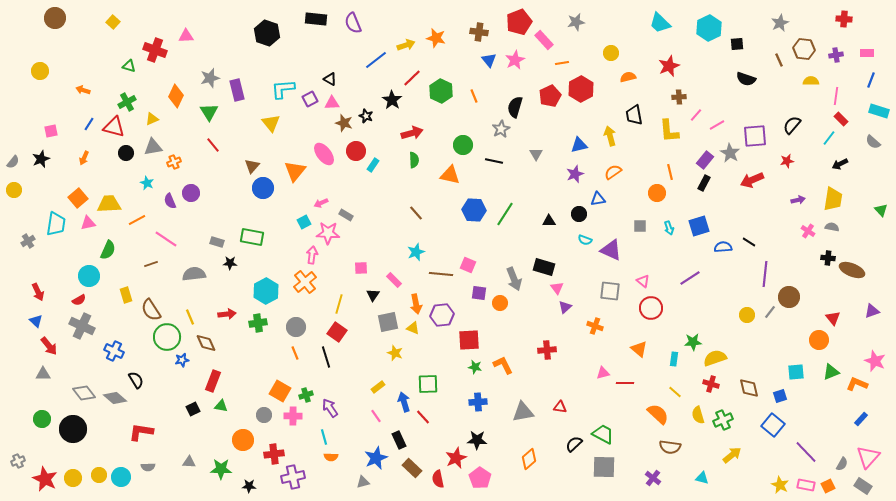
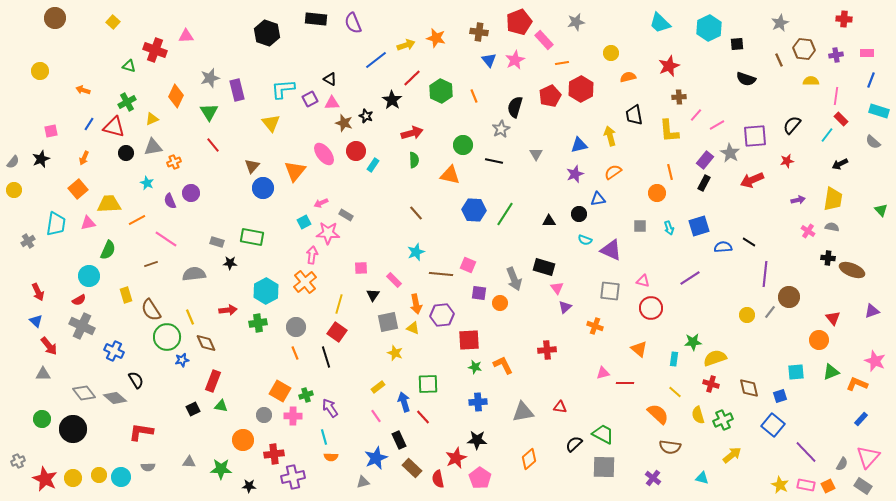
cyan line at (829, 138): moved 2 px left, 3 px up
orange square at (78, 198): moved 9 px up
pink triangle at (643, 281): rotated 24 degrees counterclockwise
red arrow at (227, 314): moved 1 px right, 4 px up
